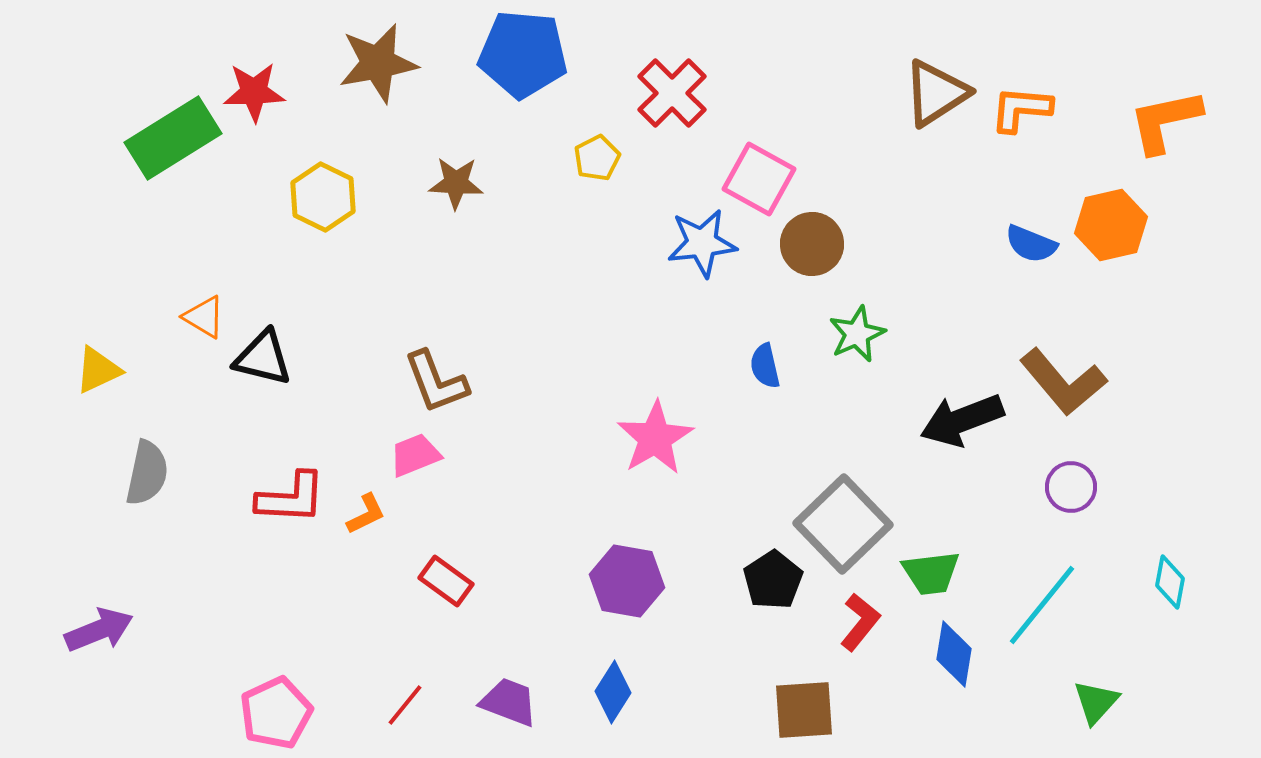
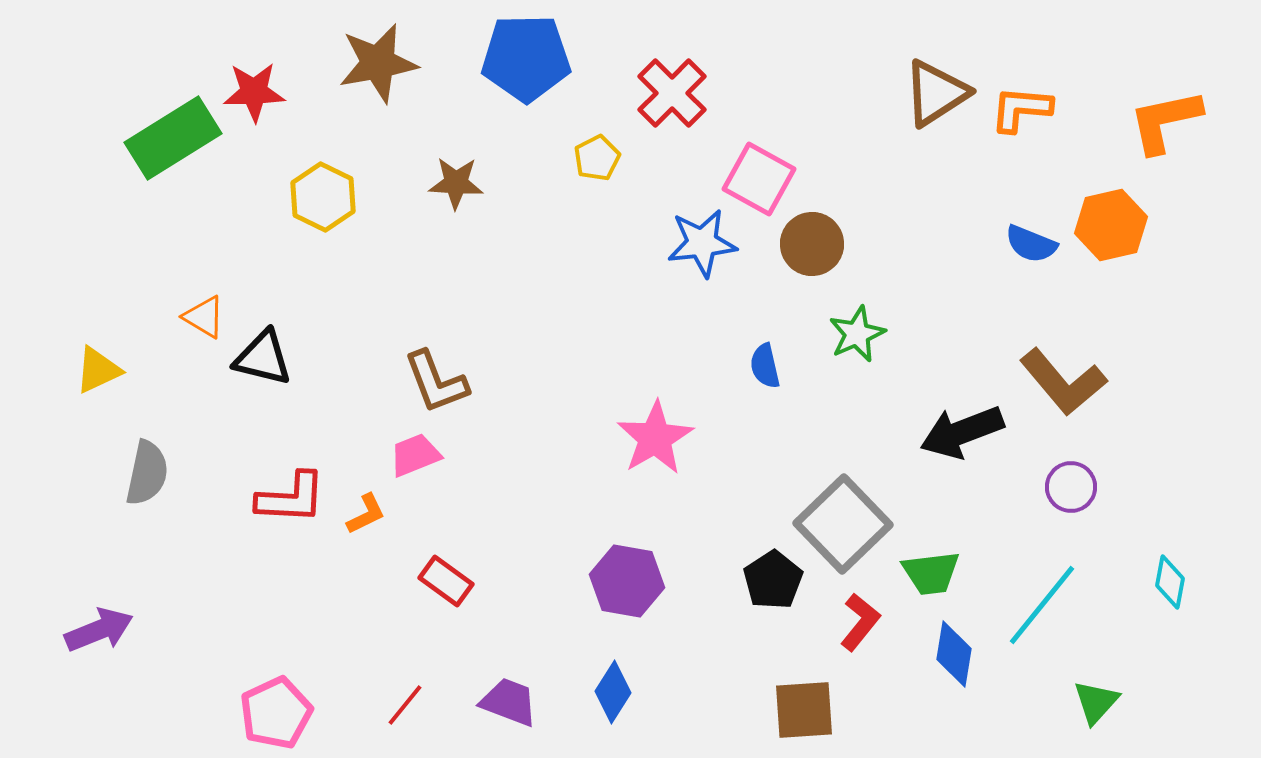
blue pentagon at (523, 54): moved 3 px right, 4 px down; rotated 6 degrees counterclockwise
black arrow at (962, 420): moved 12 px down
